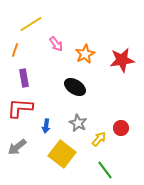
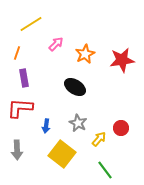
pink arrow: rotated 98 degrees counterclockwise
orange line: moved 2 px right, 3 px down
gray arrow: moved 3 px down; rotated 54 degrees counterclockwise
